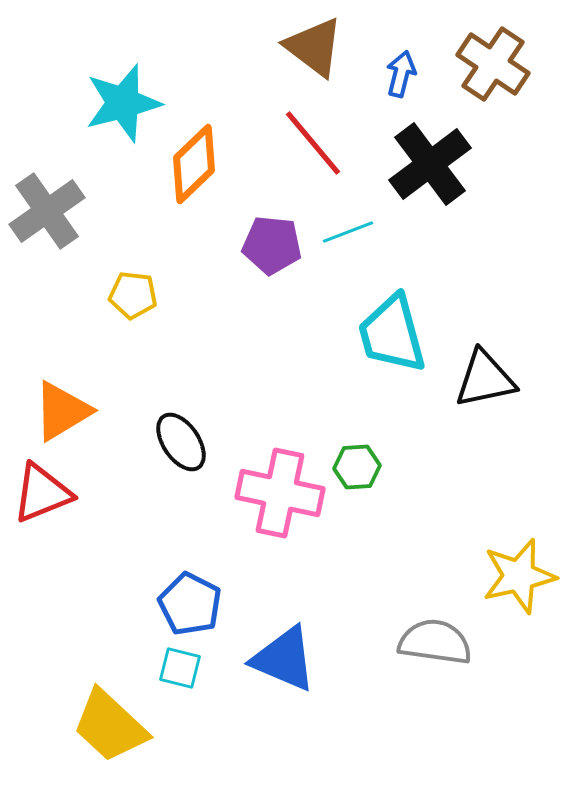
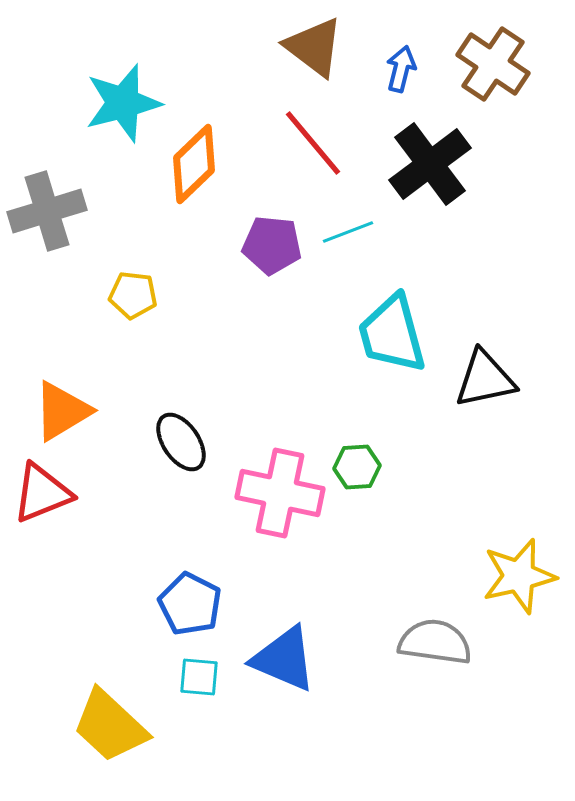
blue arrow: moved 5 px up
gray cross: rotated 18 degrees clockwise
cyan square: moved 19 px right, 9 px down; rotated 9 degrees counterclockwise
